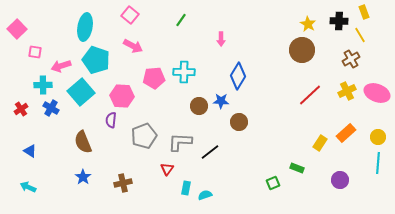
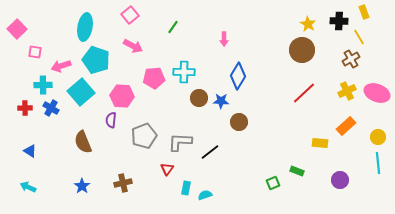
pink square at (130, 15): rotated 12 degrees clockwise
green line at (181, 20): moved 8 px left, 7 px down
yellow line at (360, 35): moved 1 px left, 2 px down
pink arrow at (221, 39): moved 3 px right
red line at (310, 95): moved 6 px left, 2 px up
brown circle at (199, 106): moved 8 px up
red cross at (21, 109): moved 4 px right, 1 px up; rotated 32 degrees clockwise
orange rectangle at (346, 133): moved 7 px up
yellow rectangle at (320, 143): rotated 63 degrees clockwise
cyan line at (378, 163): rotated 10 degrees counterclockwise
green rectangle at (297, 168): moved 3 px down
blue star at (83, 177): moved 1 px left, 9 px down
